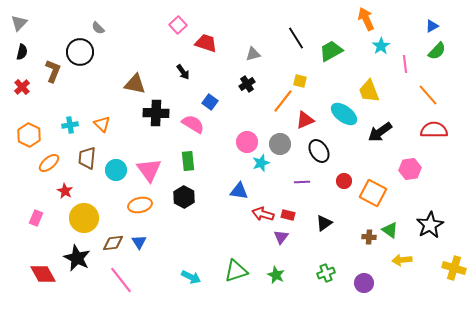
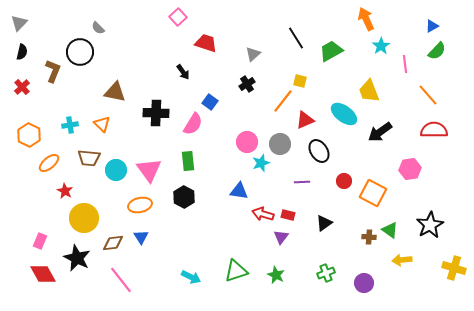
pink square at (178, 25): moved 8 px up
gray triangle at (253, 54): rotated 28 degrees counterclockwise
brown triangle at (135, 84): moved 20 px left, 8 px down
pink semicircle at (193, 124): rotated 90 degrees clockwise
brown trapezoid at (87, 158): moved 2 px right; rotated 90 degrees counterclockwise
pink rectangle at (36, 218): moved 4 px right, 23 px down
blue triangle at (139, 242): moved 2 px right, 5 px up
